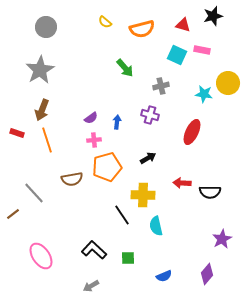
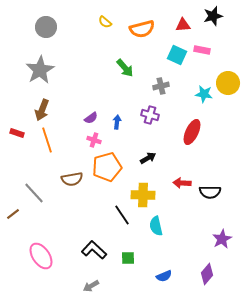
red triangle: rotated 21 degrees counterclockwise
pink cross: rotated 24 degrees clockwise
